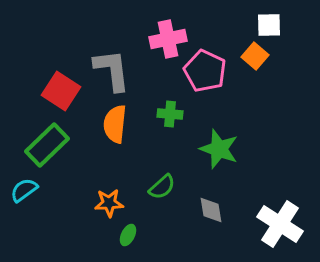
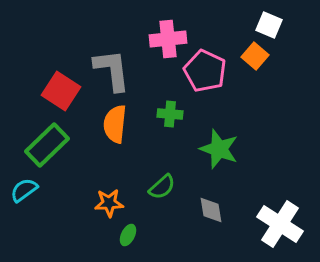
white square: rotated 24 degrees clockwise
pink cross: rotated 6 degrees clockwise
